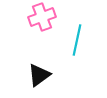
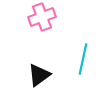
cyan line: moved 6 px right, 19 px down
